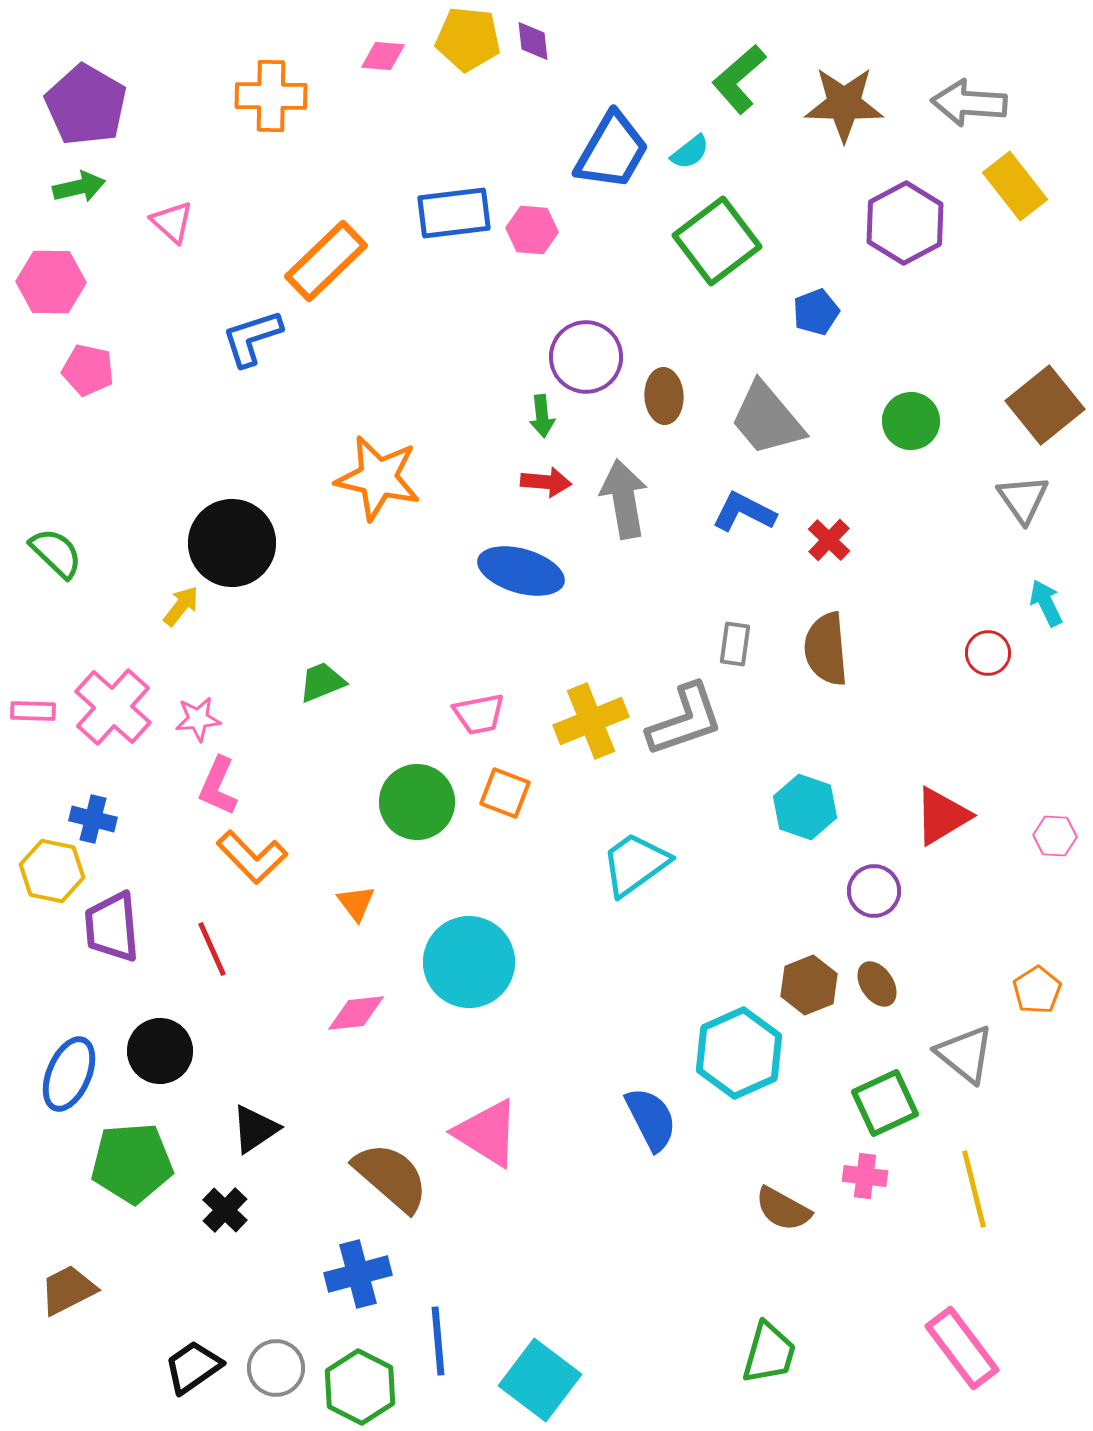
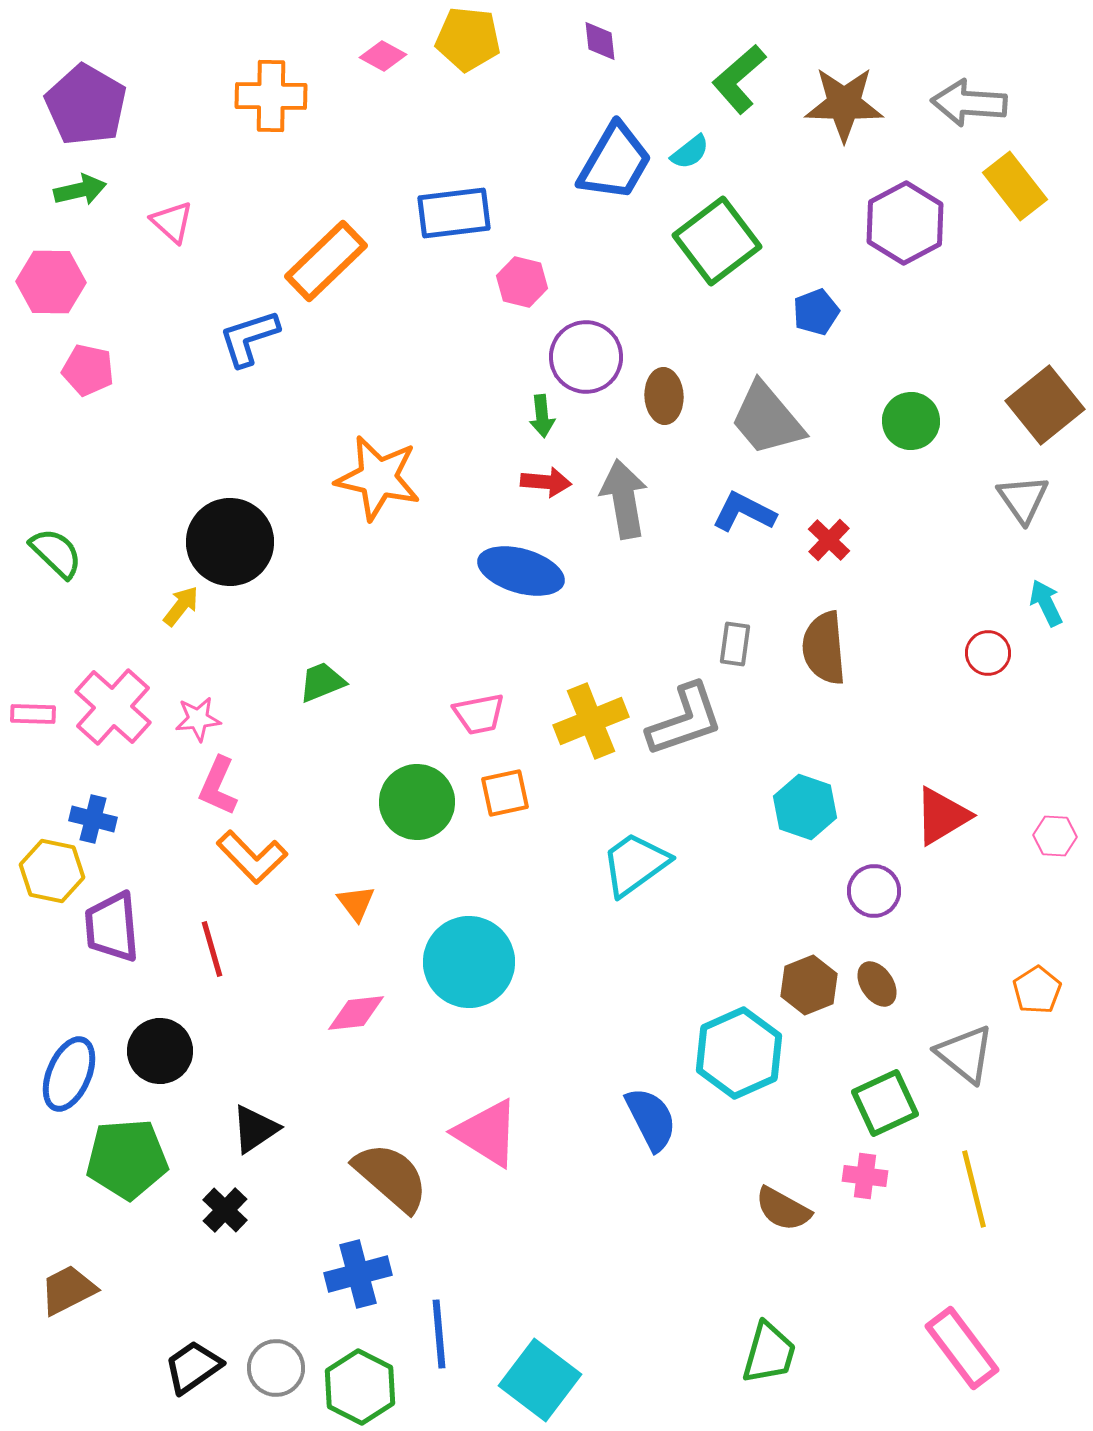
purple diamond at (533, 41): moved 67 px right
pink diamond at (383, 56): rotated 24 degrees clockwise
blue trapezoid at (612, 151): moved 3 px right, 11 px down
green arrow at (79, 187): moved 1 px right, 3 px down
pink hexagon at (532, 230): moved 10 px left, 52 px down; rotated 9 degrees clockwise
blue L-shape at (252, 338): moved 3 px left
black circle at (232, 543): moved 2 px left, 1 px up
brown semicircle at (826, 649): moved 2 px left, 1 px up
pink rectangle at (33, 711): moved 3 px down
orange square at (505, 793): rotated 33 degrees counterclockwise
red line at (212, 949): rotated 8 degrees clockwise
green pentagon at (132, 1163): moved 5 px left, 4 px up
blue line at (438, 1341): moved 1 px right, 7 px up
